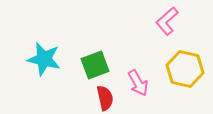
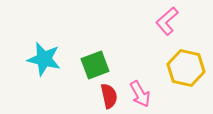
yellow hexagon: moved 1 px right, 1 px up
pink arrow: moved 2 px right, 11 px down
red semicircle: moved 4 px right, 2 px up
